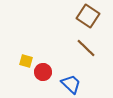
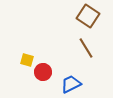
brown line: rotated 15 degrees clockwise
yellow square: moved 1 px right, 1 px up
blue trapezoid: rotated 70 degrees counterclockwise
